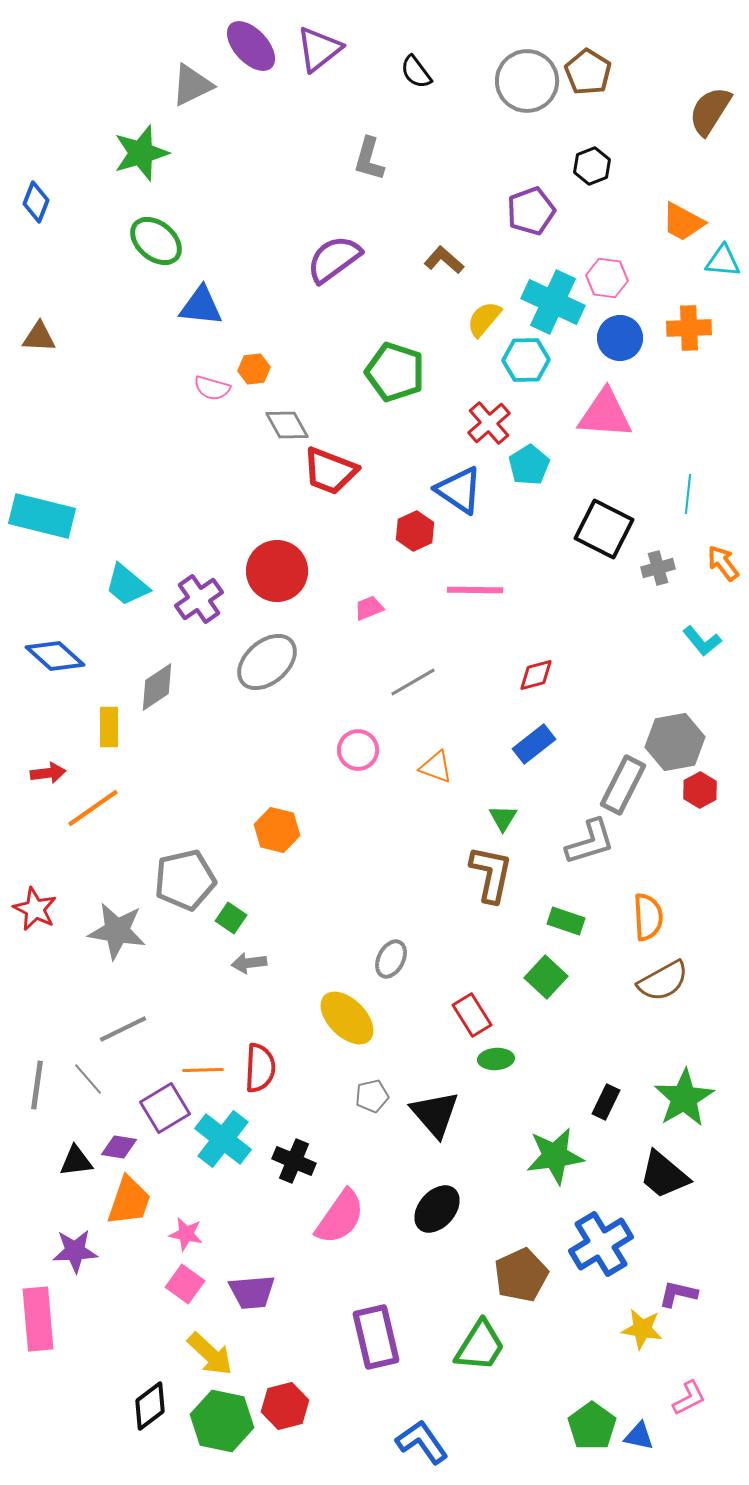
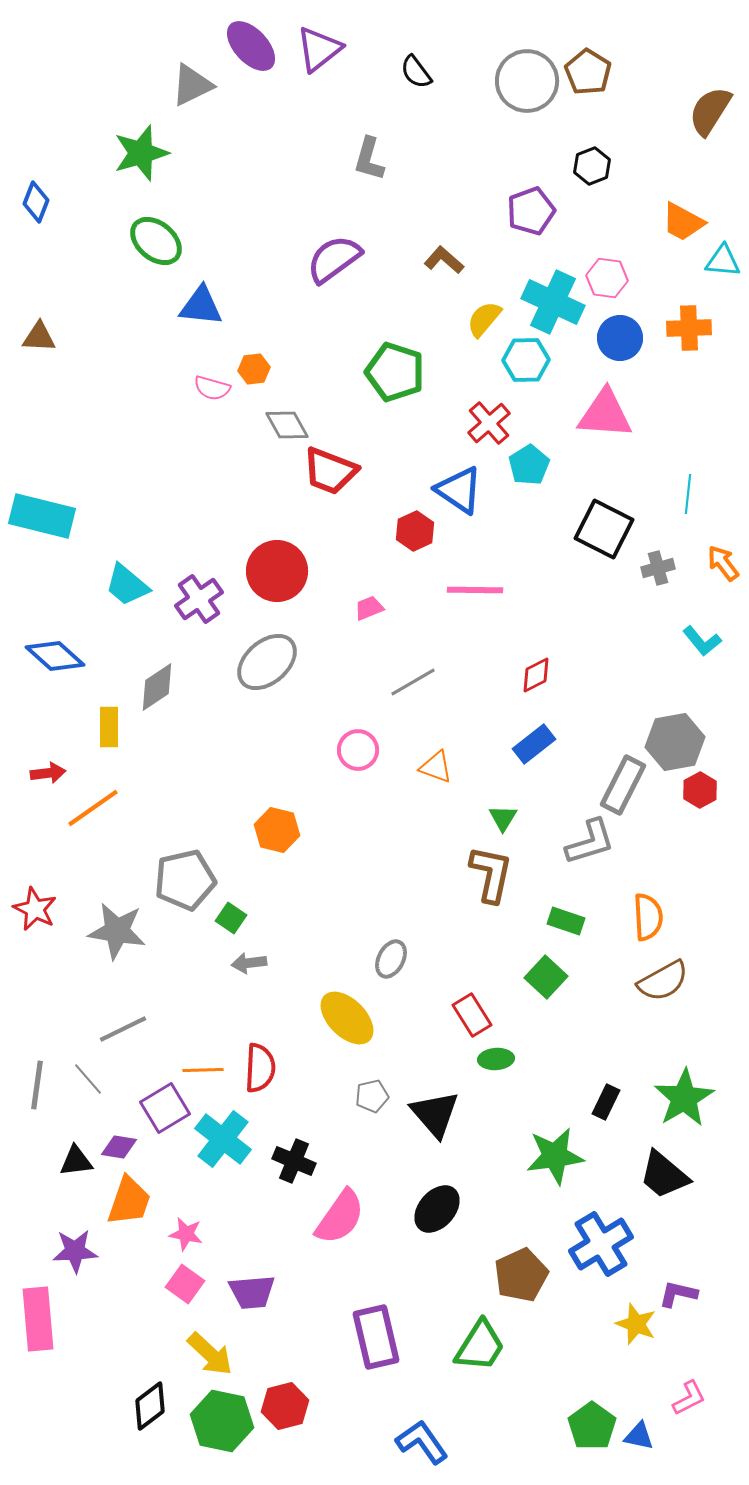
red diamond at (536, 675): rotated 12 degrees counterclockwise
yellow star at (642, 1329): moved 6 px left, 5 px up; rotated 12 degrees clockwise
